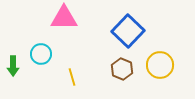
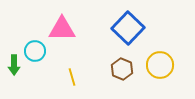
pink triangle: moved 2 px left, 11 px down
blue square: moved 3 px up
cyan circle: moved 6 px left, 3 px up
green arrow: moved 1 px right, 1 px up
